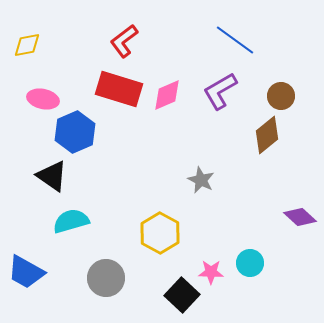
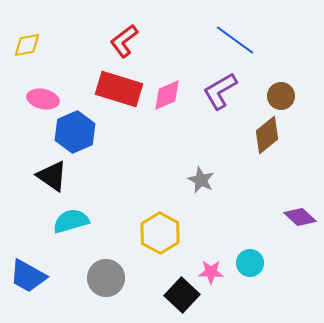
blue trapezoid: moved 2 px right, 4 px down
